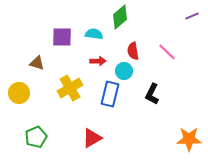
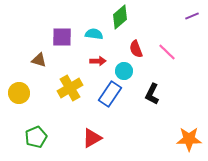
red semicircle: moved 3 px right, 2 px up; rotated 12 degrees counterclockwise
brown triangle: moved 2 px right, 3 px up
blue rectangle: rotated 20 degrees clockwise
